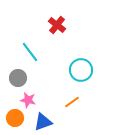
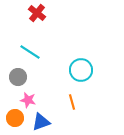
red cross: moved 20 px left, 12 px up
cyan line: rotated 20 degrees counterclockwise
gray circle: moved 1 px up
orange line: rotated 70 degrees counterclockwise
blue triangle: moved 2 px left
